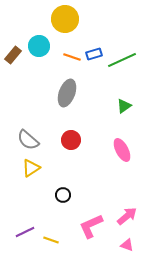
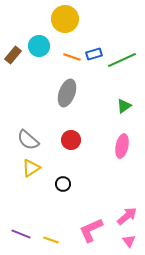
pink ellipse: moved 4 px up; rotated 40 degrees clockwise
black circle: moved 11 px up
pink L-shape: moved 4 px down
purple line: moved 4 px left, 2 px down; rotated 48 degrees clockwise
pink triangle: moved 2 px right, 4 px up; rotated 32 degrees clockwise
